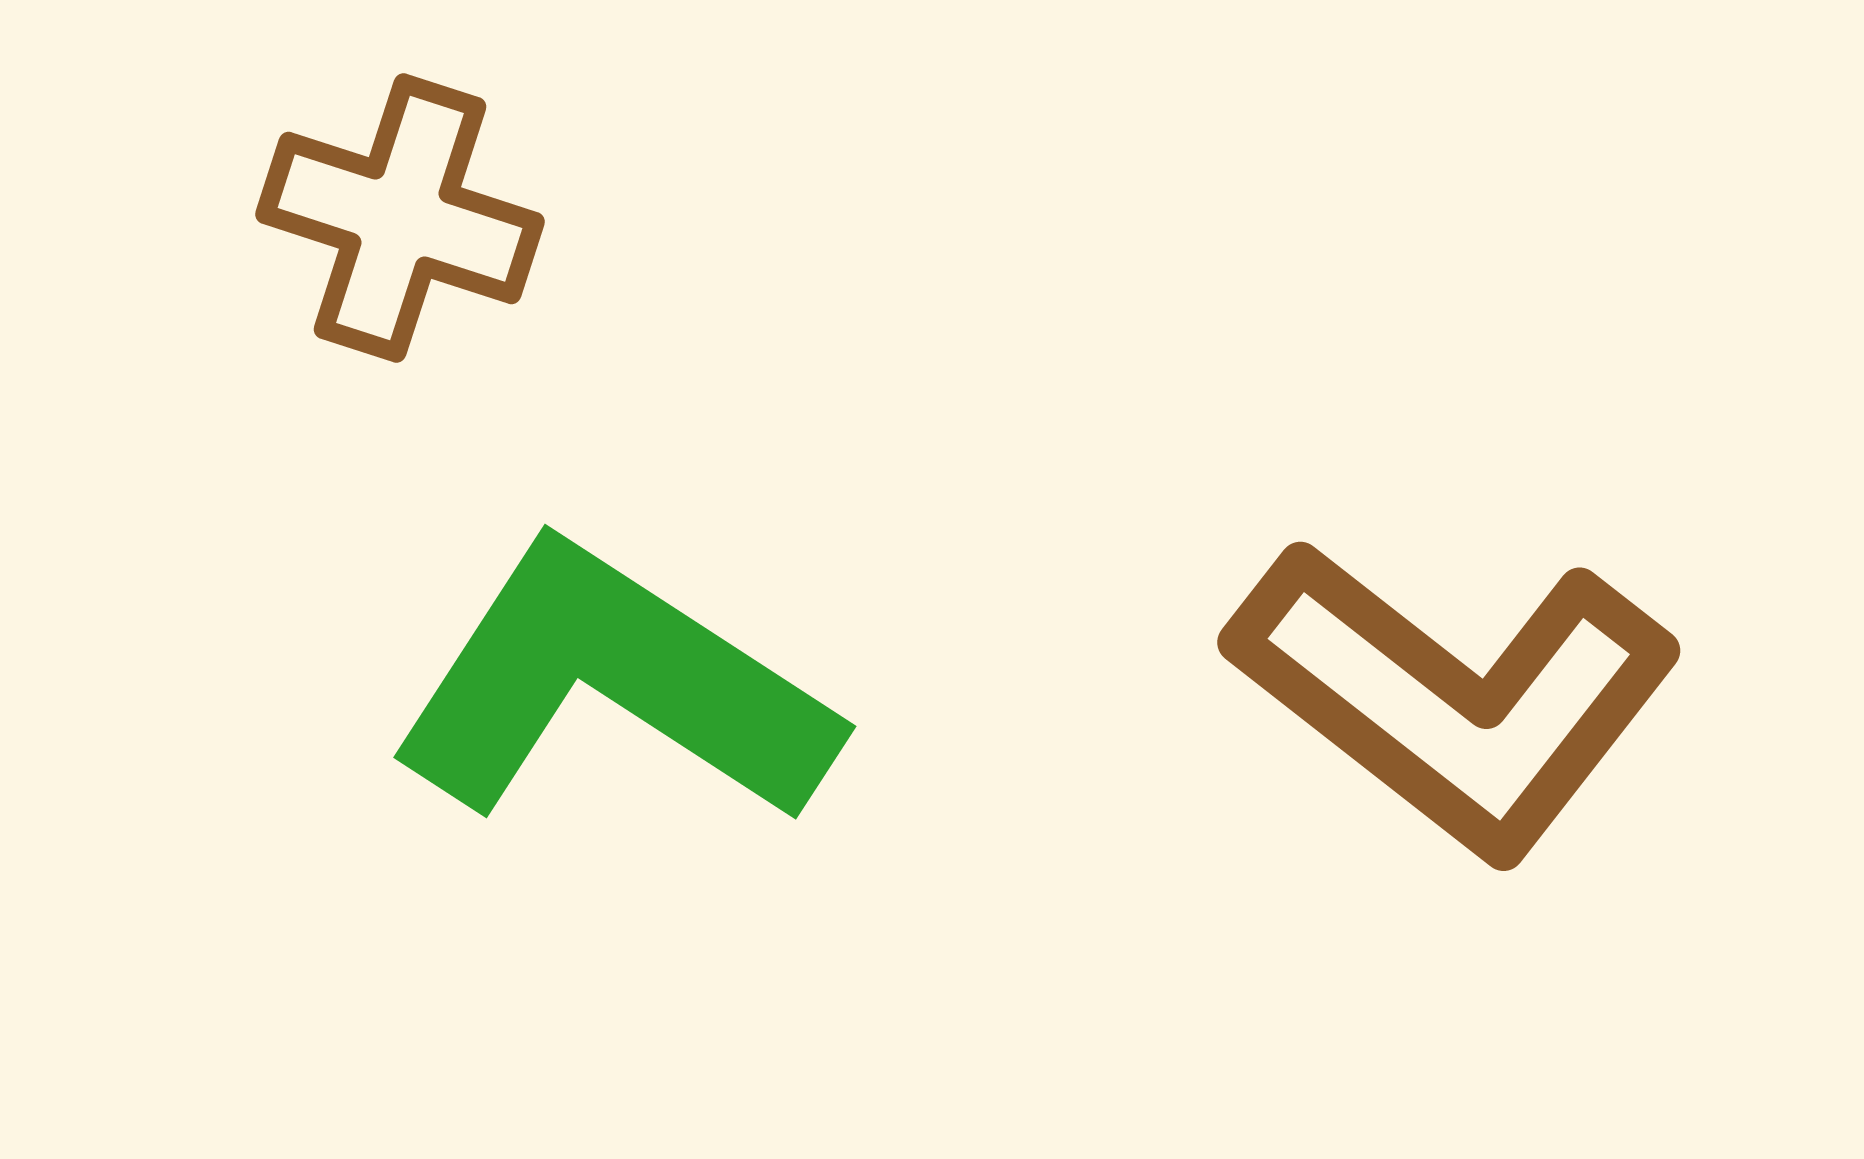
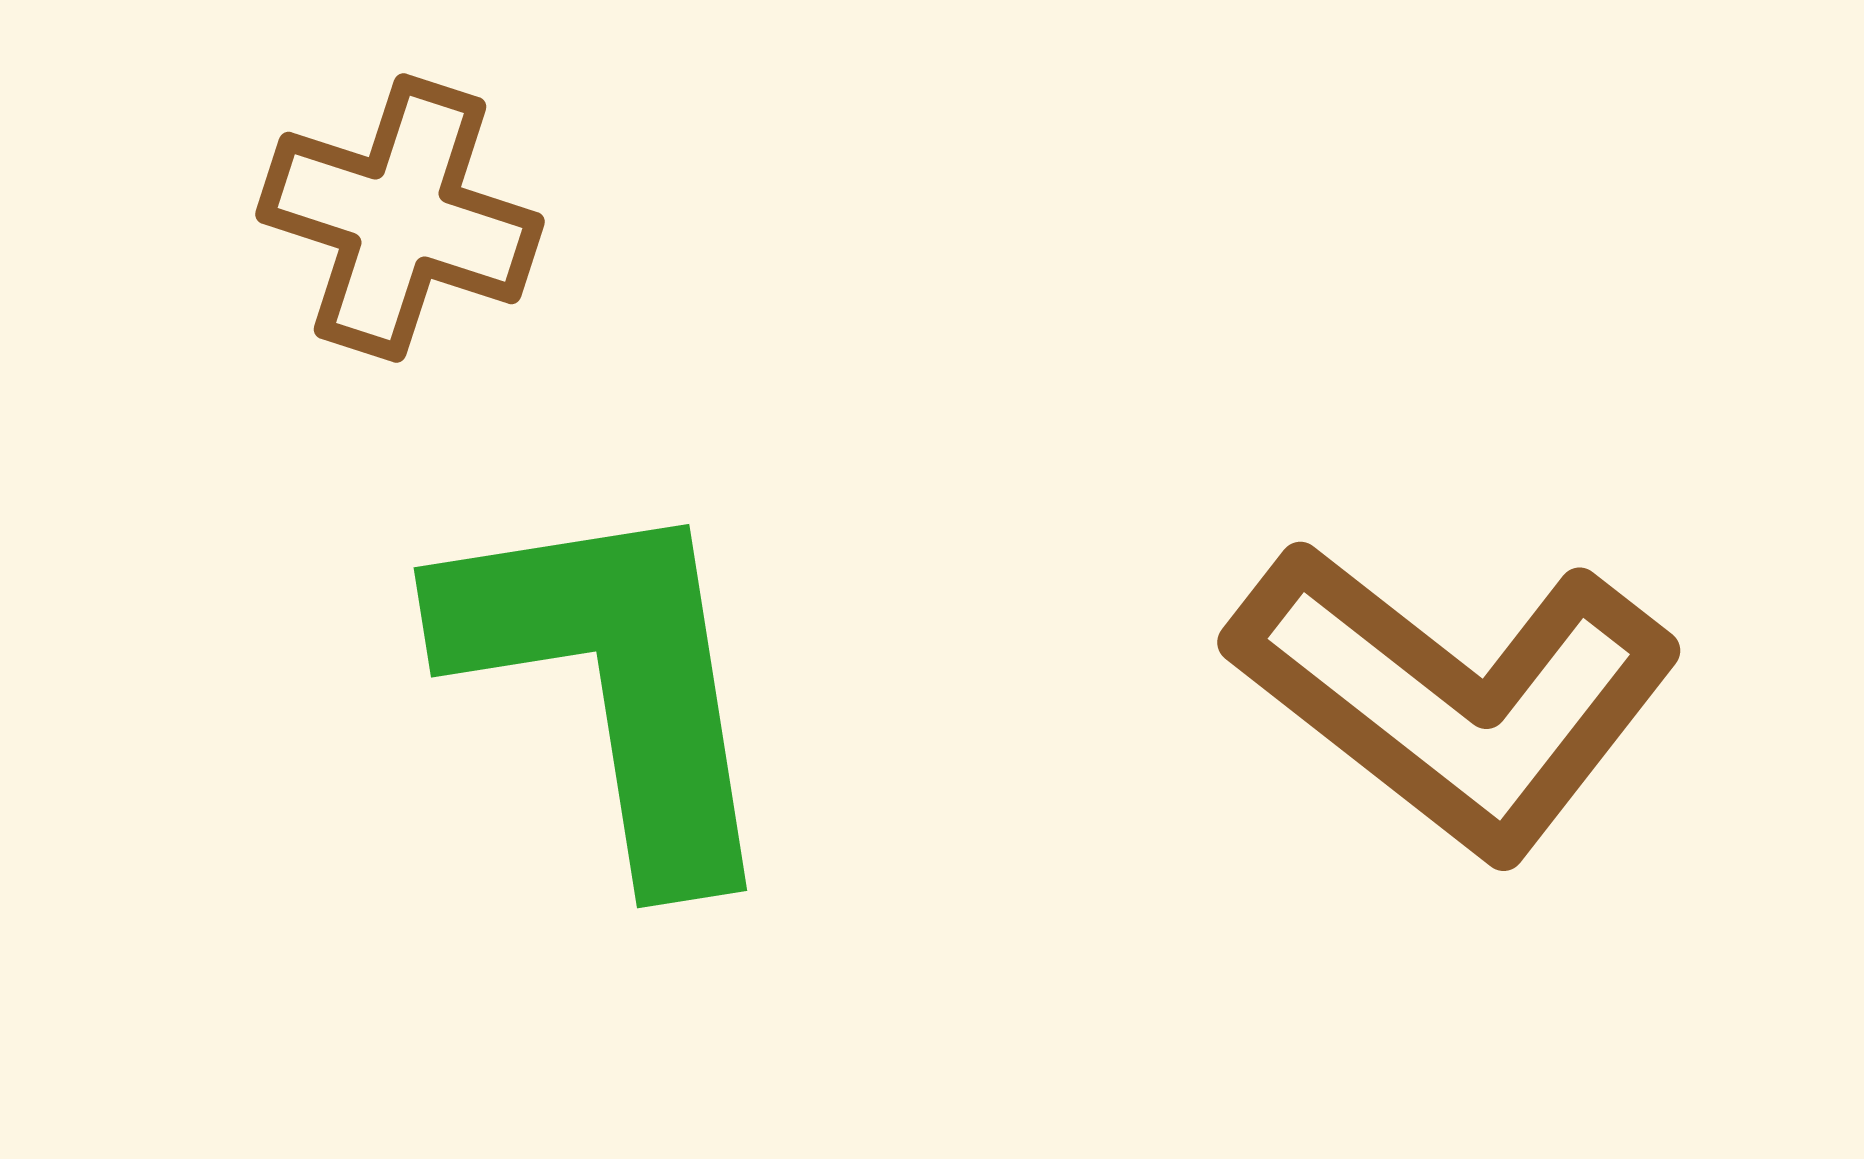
green L-shape: moved 1 px right, 3 px up; rotated 48 degrees clockwise
